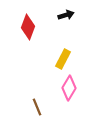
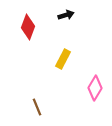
pink diamond: moved 26 px right
